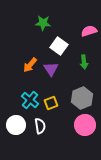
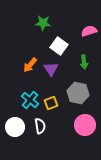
gray hexagon: moved 4 px left, 5 px up; rotated 25 degrees counterclockwise
white circle: moved 1 px left, 2 px down
